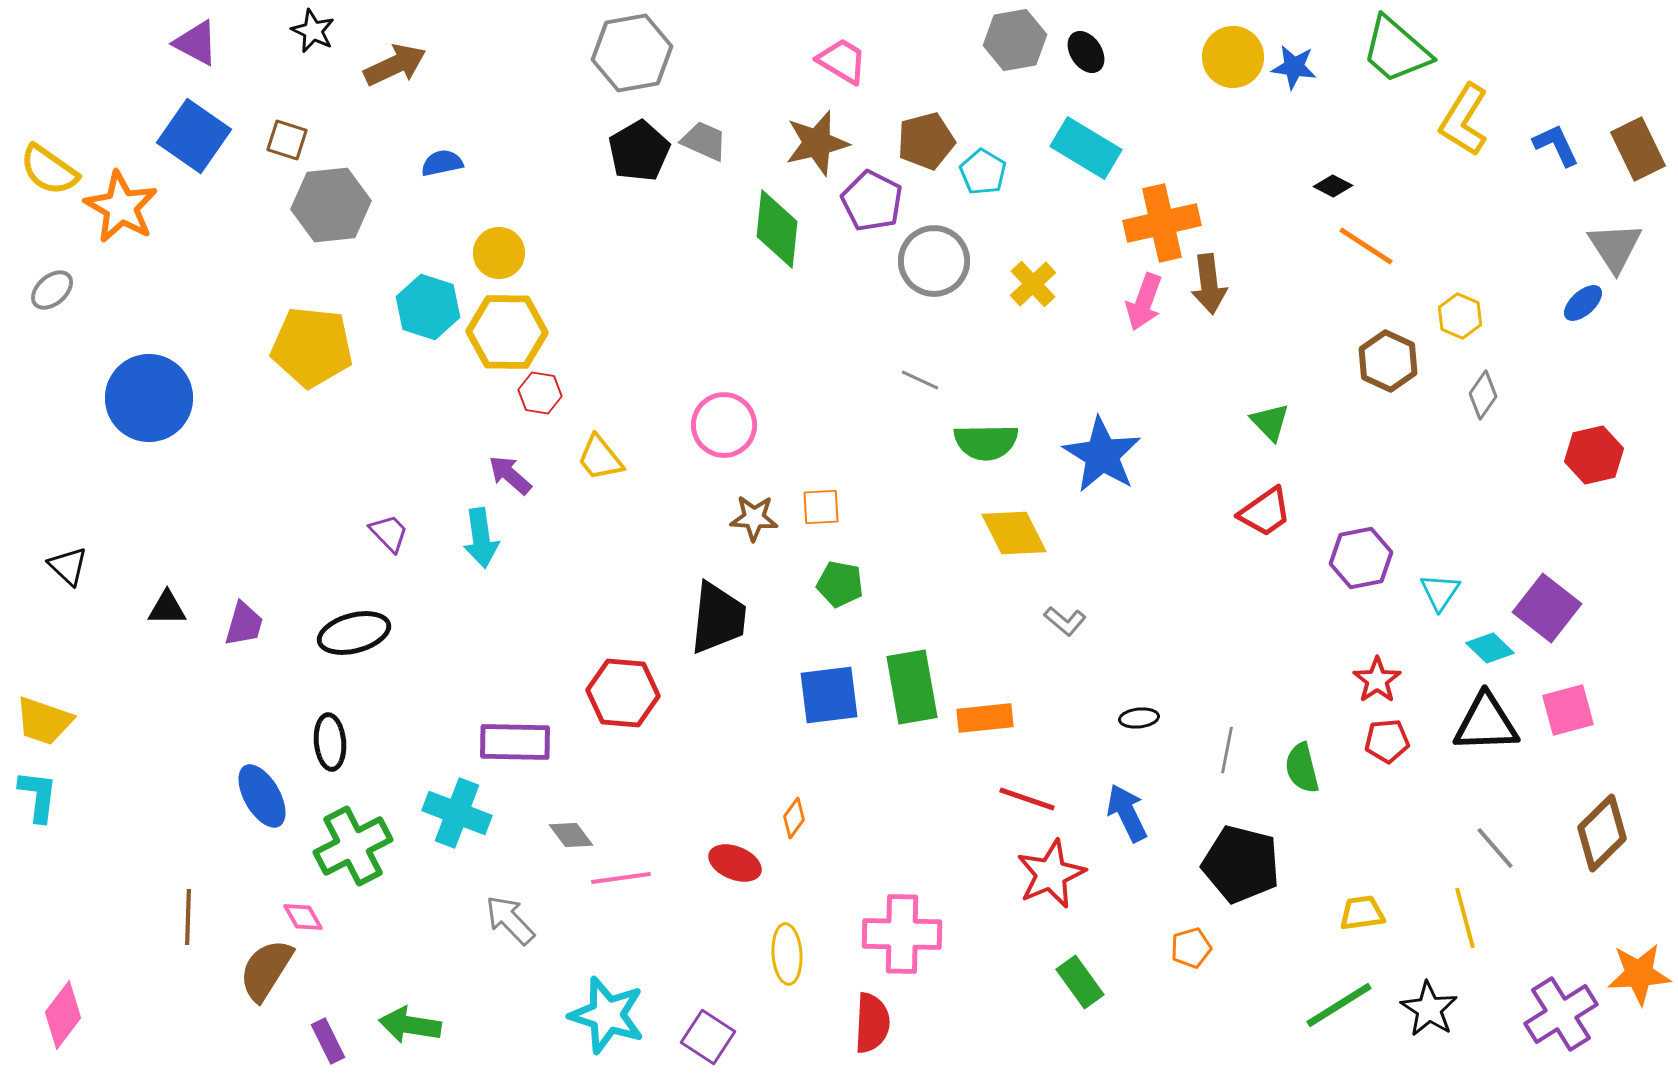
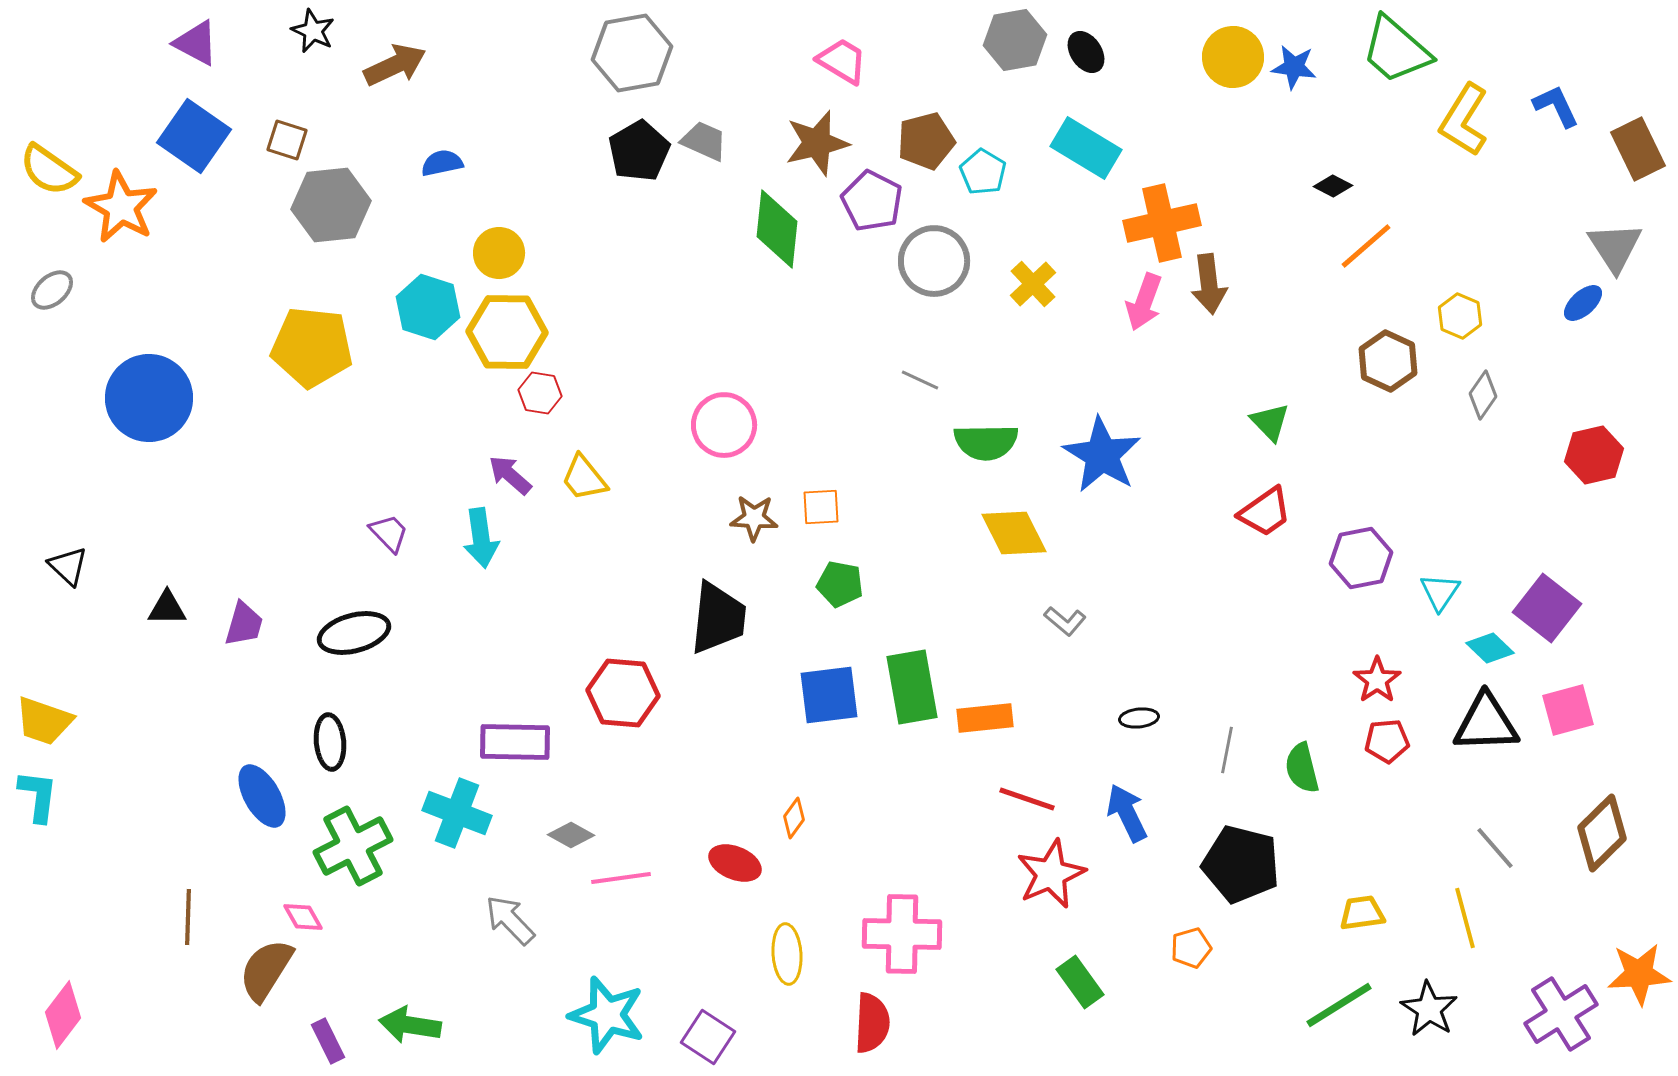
blue L-shape at (1556, 145): moved 39 px up
orange line at (1366, 246): rotated 74 degrees counterclockwise
yellow trapezoid at (600, 458): moved 16 px left, 20 px down
gray diamond at (571, 835): rotated 24 degrees counterclockwise
